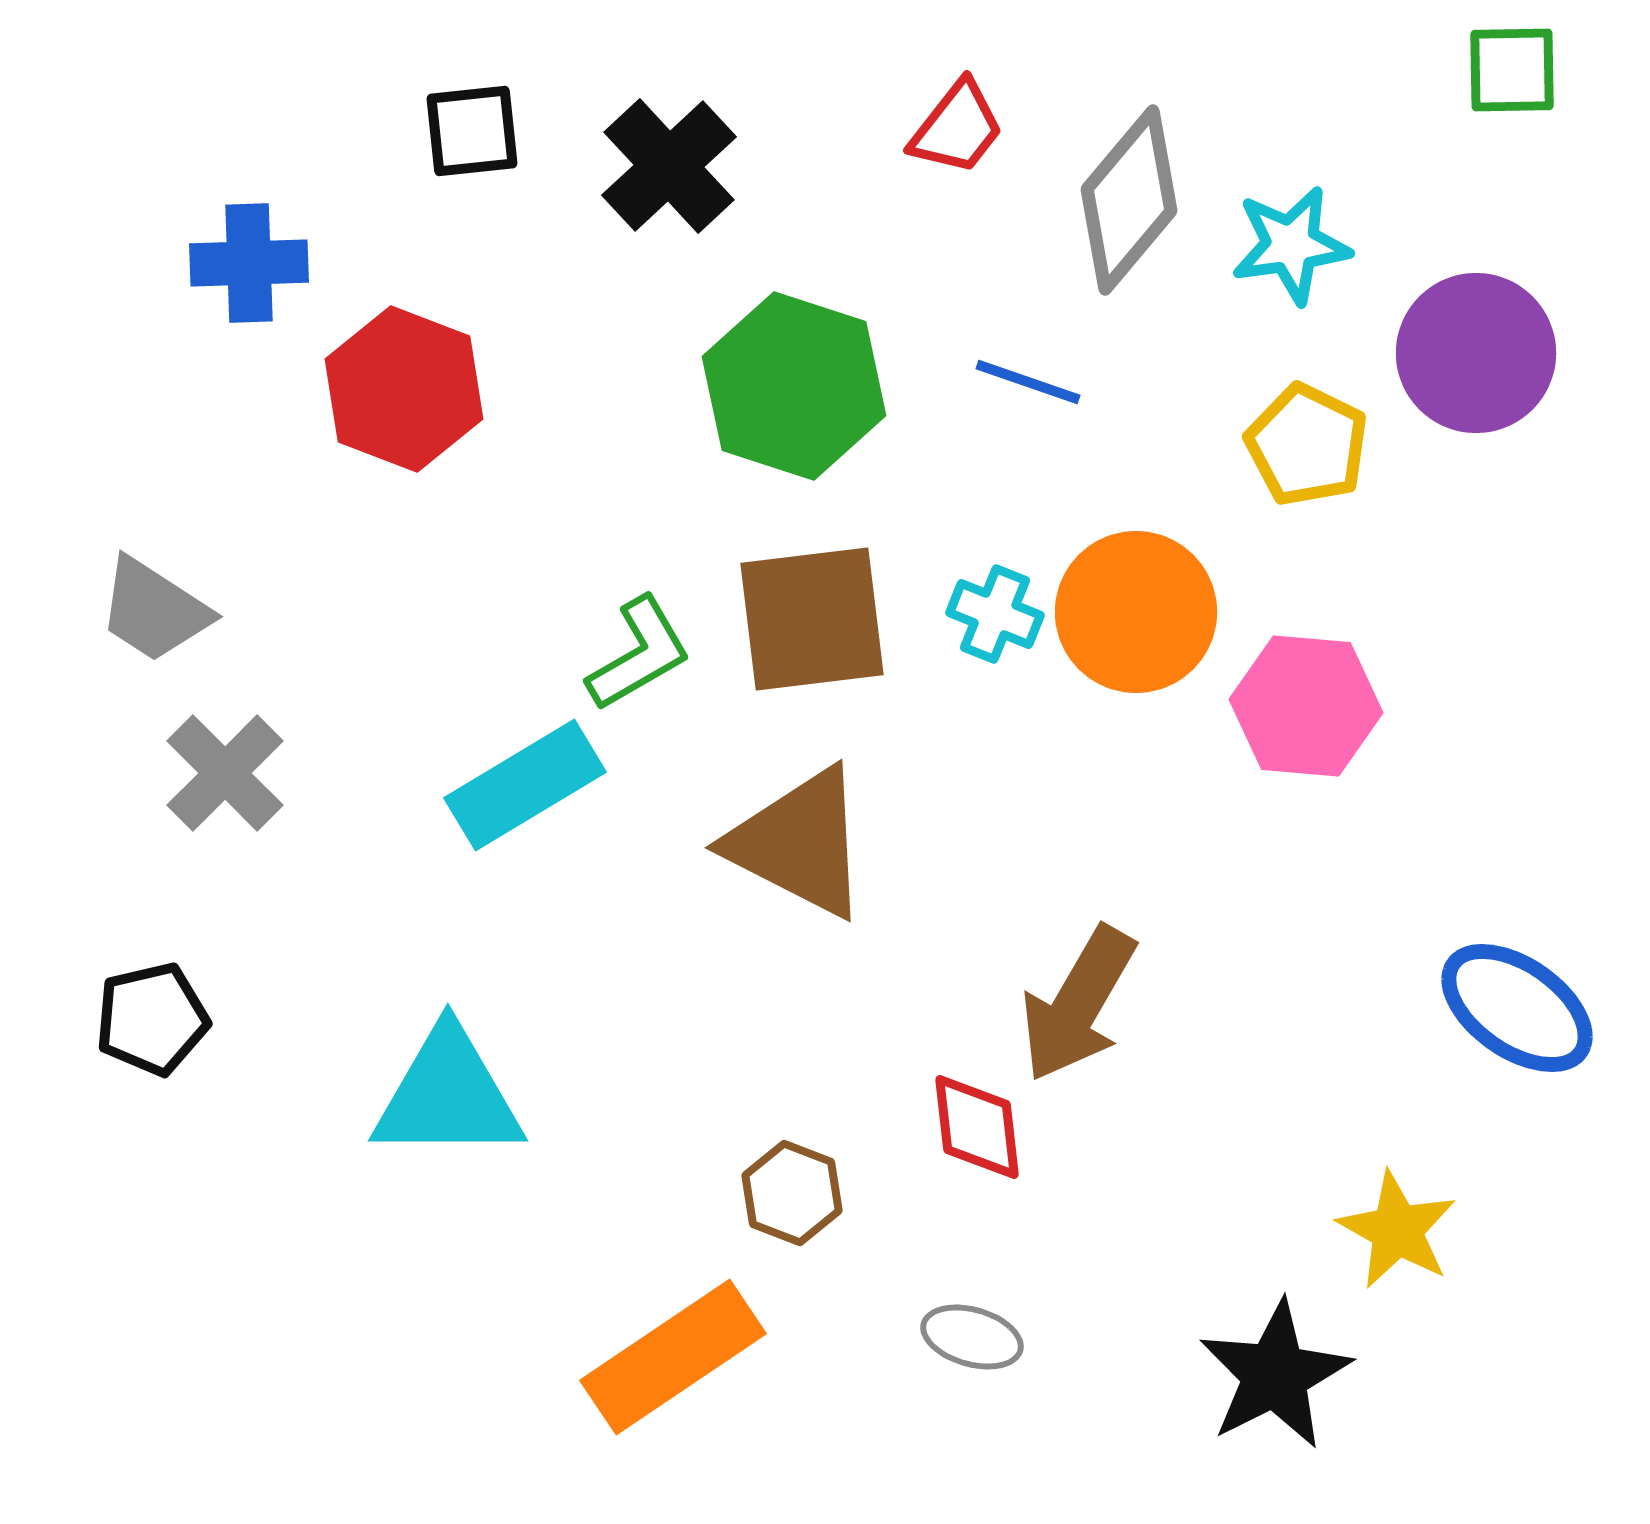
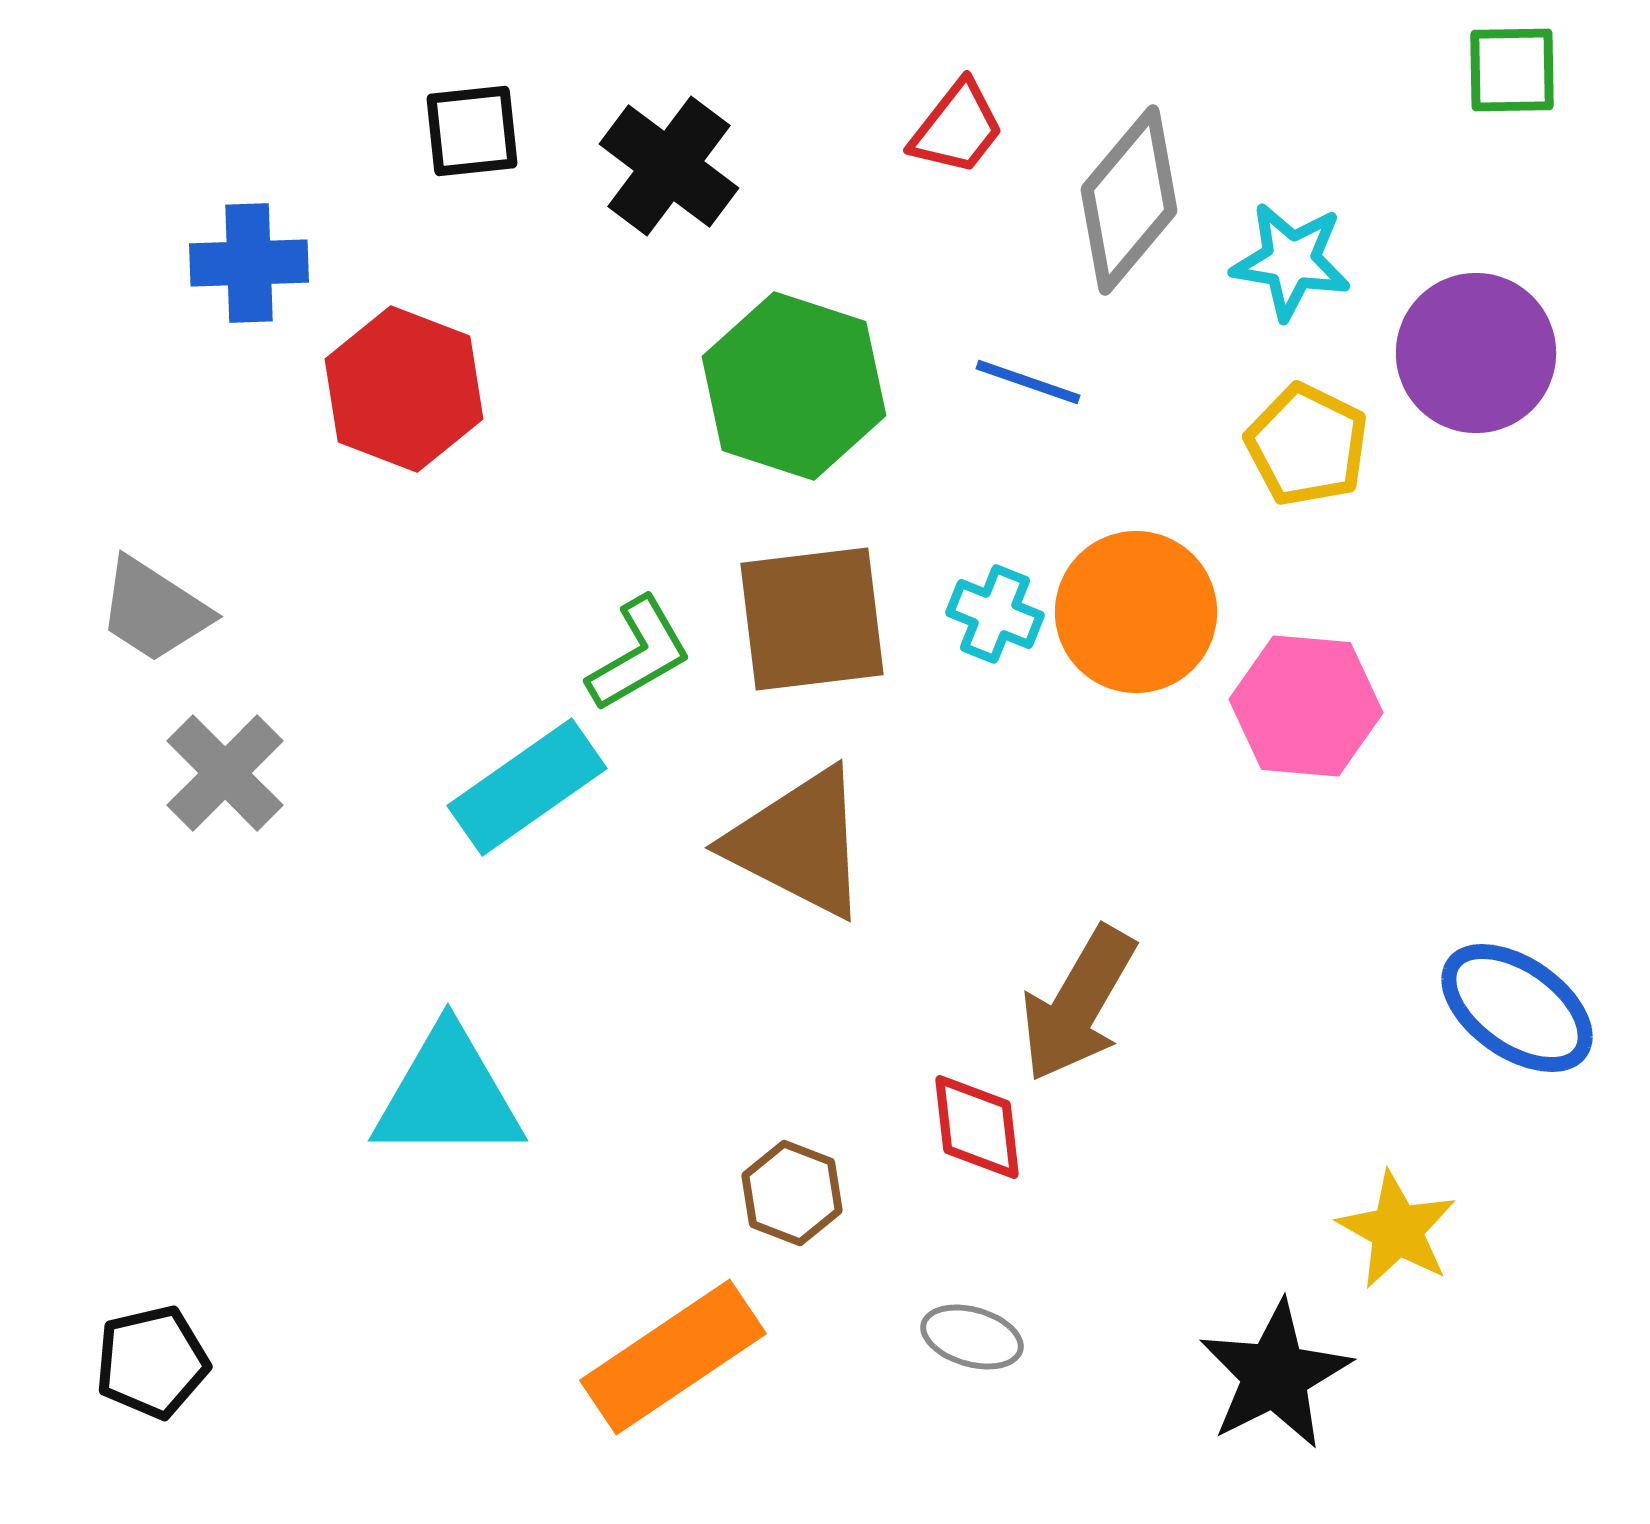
black cross: rotated 10 degrees counterclockwise
cyan star: moved 16 px down; rotated 17 degrees clockwise
cyan rectangle: moved 2 px right, 2 px down; rotated 4 degrees counterclockwise
black pentagon: moved 343 px down
